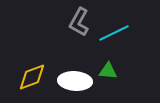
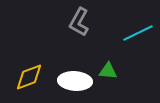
cyan line: moved 24 px right
yellow diamond: moved 3 px left
